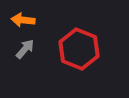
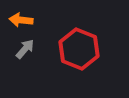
orange arrow: moved 2 px left
